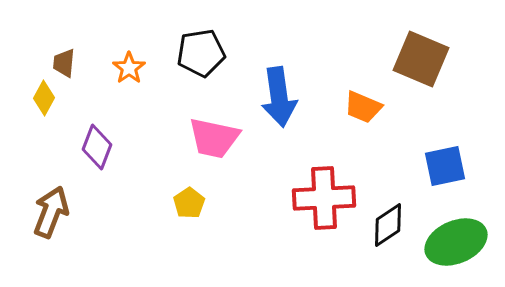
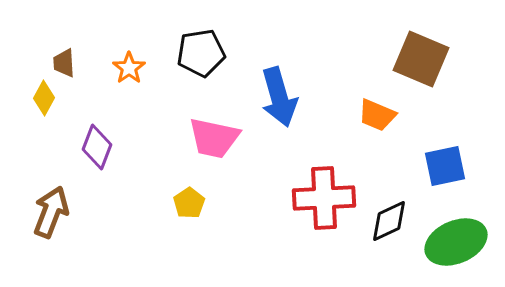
brown trapezoid: rotated 8 degrees counterclockwise
blue arrow: rotated 8 degrees counterclockwise
orange trapezoid: moved 14 px right, 8 px down
black diamond: moved 1 px right, 4 px up; rotated 9 degrees clockwise
